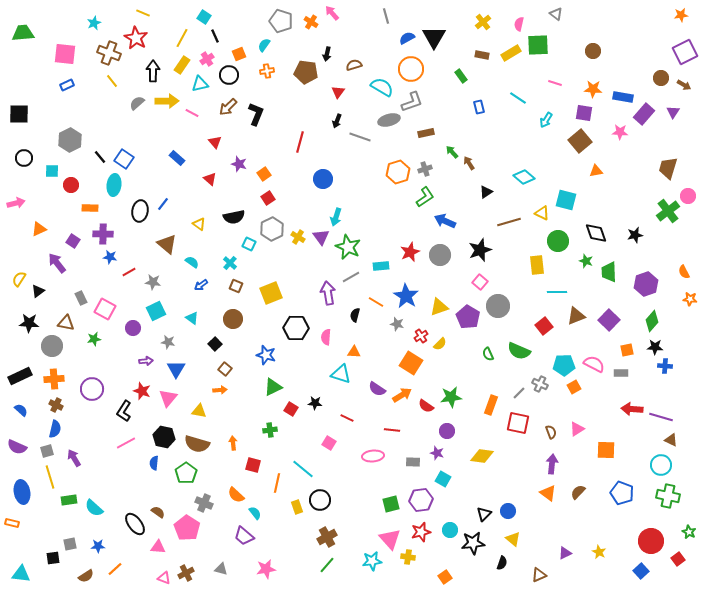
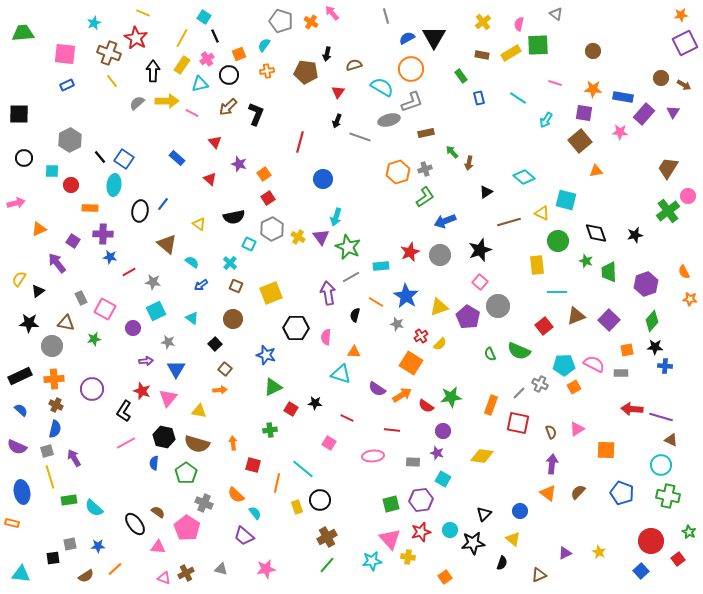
purple square at (685, 52): moved 9 px up
blue rectangle at (479, 107): moved 9 px up
brown arrow at (469, 163): rotated 136 degrees counterclockwise
brown trapezoid at (668, 168): rotated 15 degrees clockwise
blue arrow at (445, 221): rotated 45 degrees counterclockwise
green semicircle at (488, 354): moved 2 px right
purple circle at (447, 431): moved 4 px left
blue circle at (508, 511): moved 12 px right
